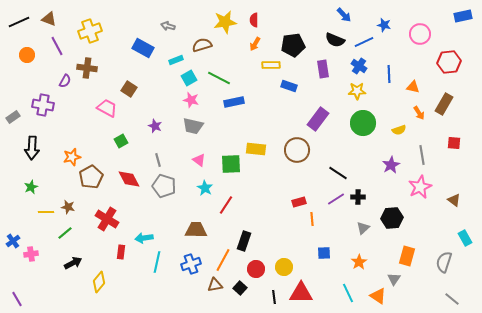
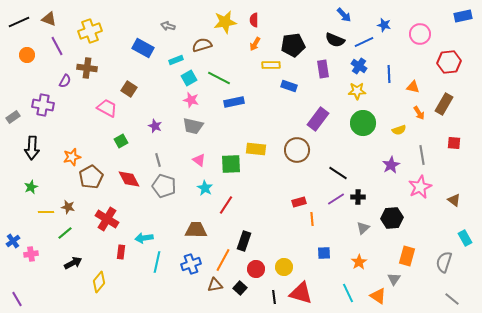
red triangle at (301, 293): rotated 15 degrees clockwise
